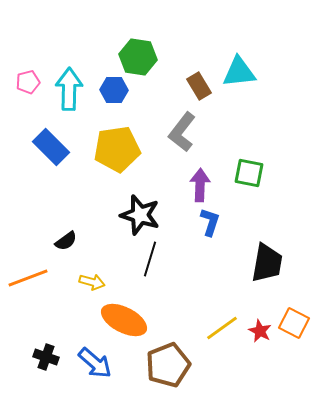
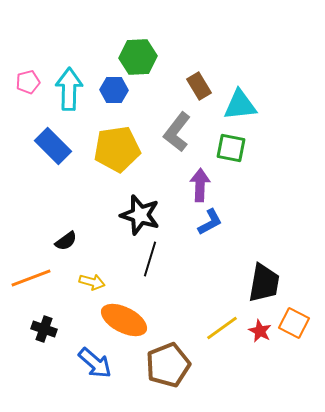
green hexagon: rotated 12 degrees counterclockwise
cyan triangle: moved 1 px right, 33 px down
gray L-shape: moved 5 px left
blue rectangle: moved 2 px right, 1 px up
green square: moved 18 px left, 25 px up
blue L-shape: rotated 44 degrees clockwise
black trapezoid: moved 3 px left, 20 px down
orange line: moved 3 px right
black cross: moved 2 px left, 28 px up
